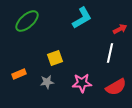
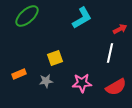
green ellipse: moved 5 px up
gray star: moved 1 px left, 1 px up
